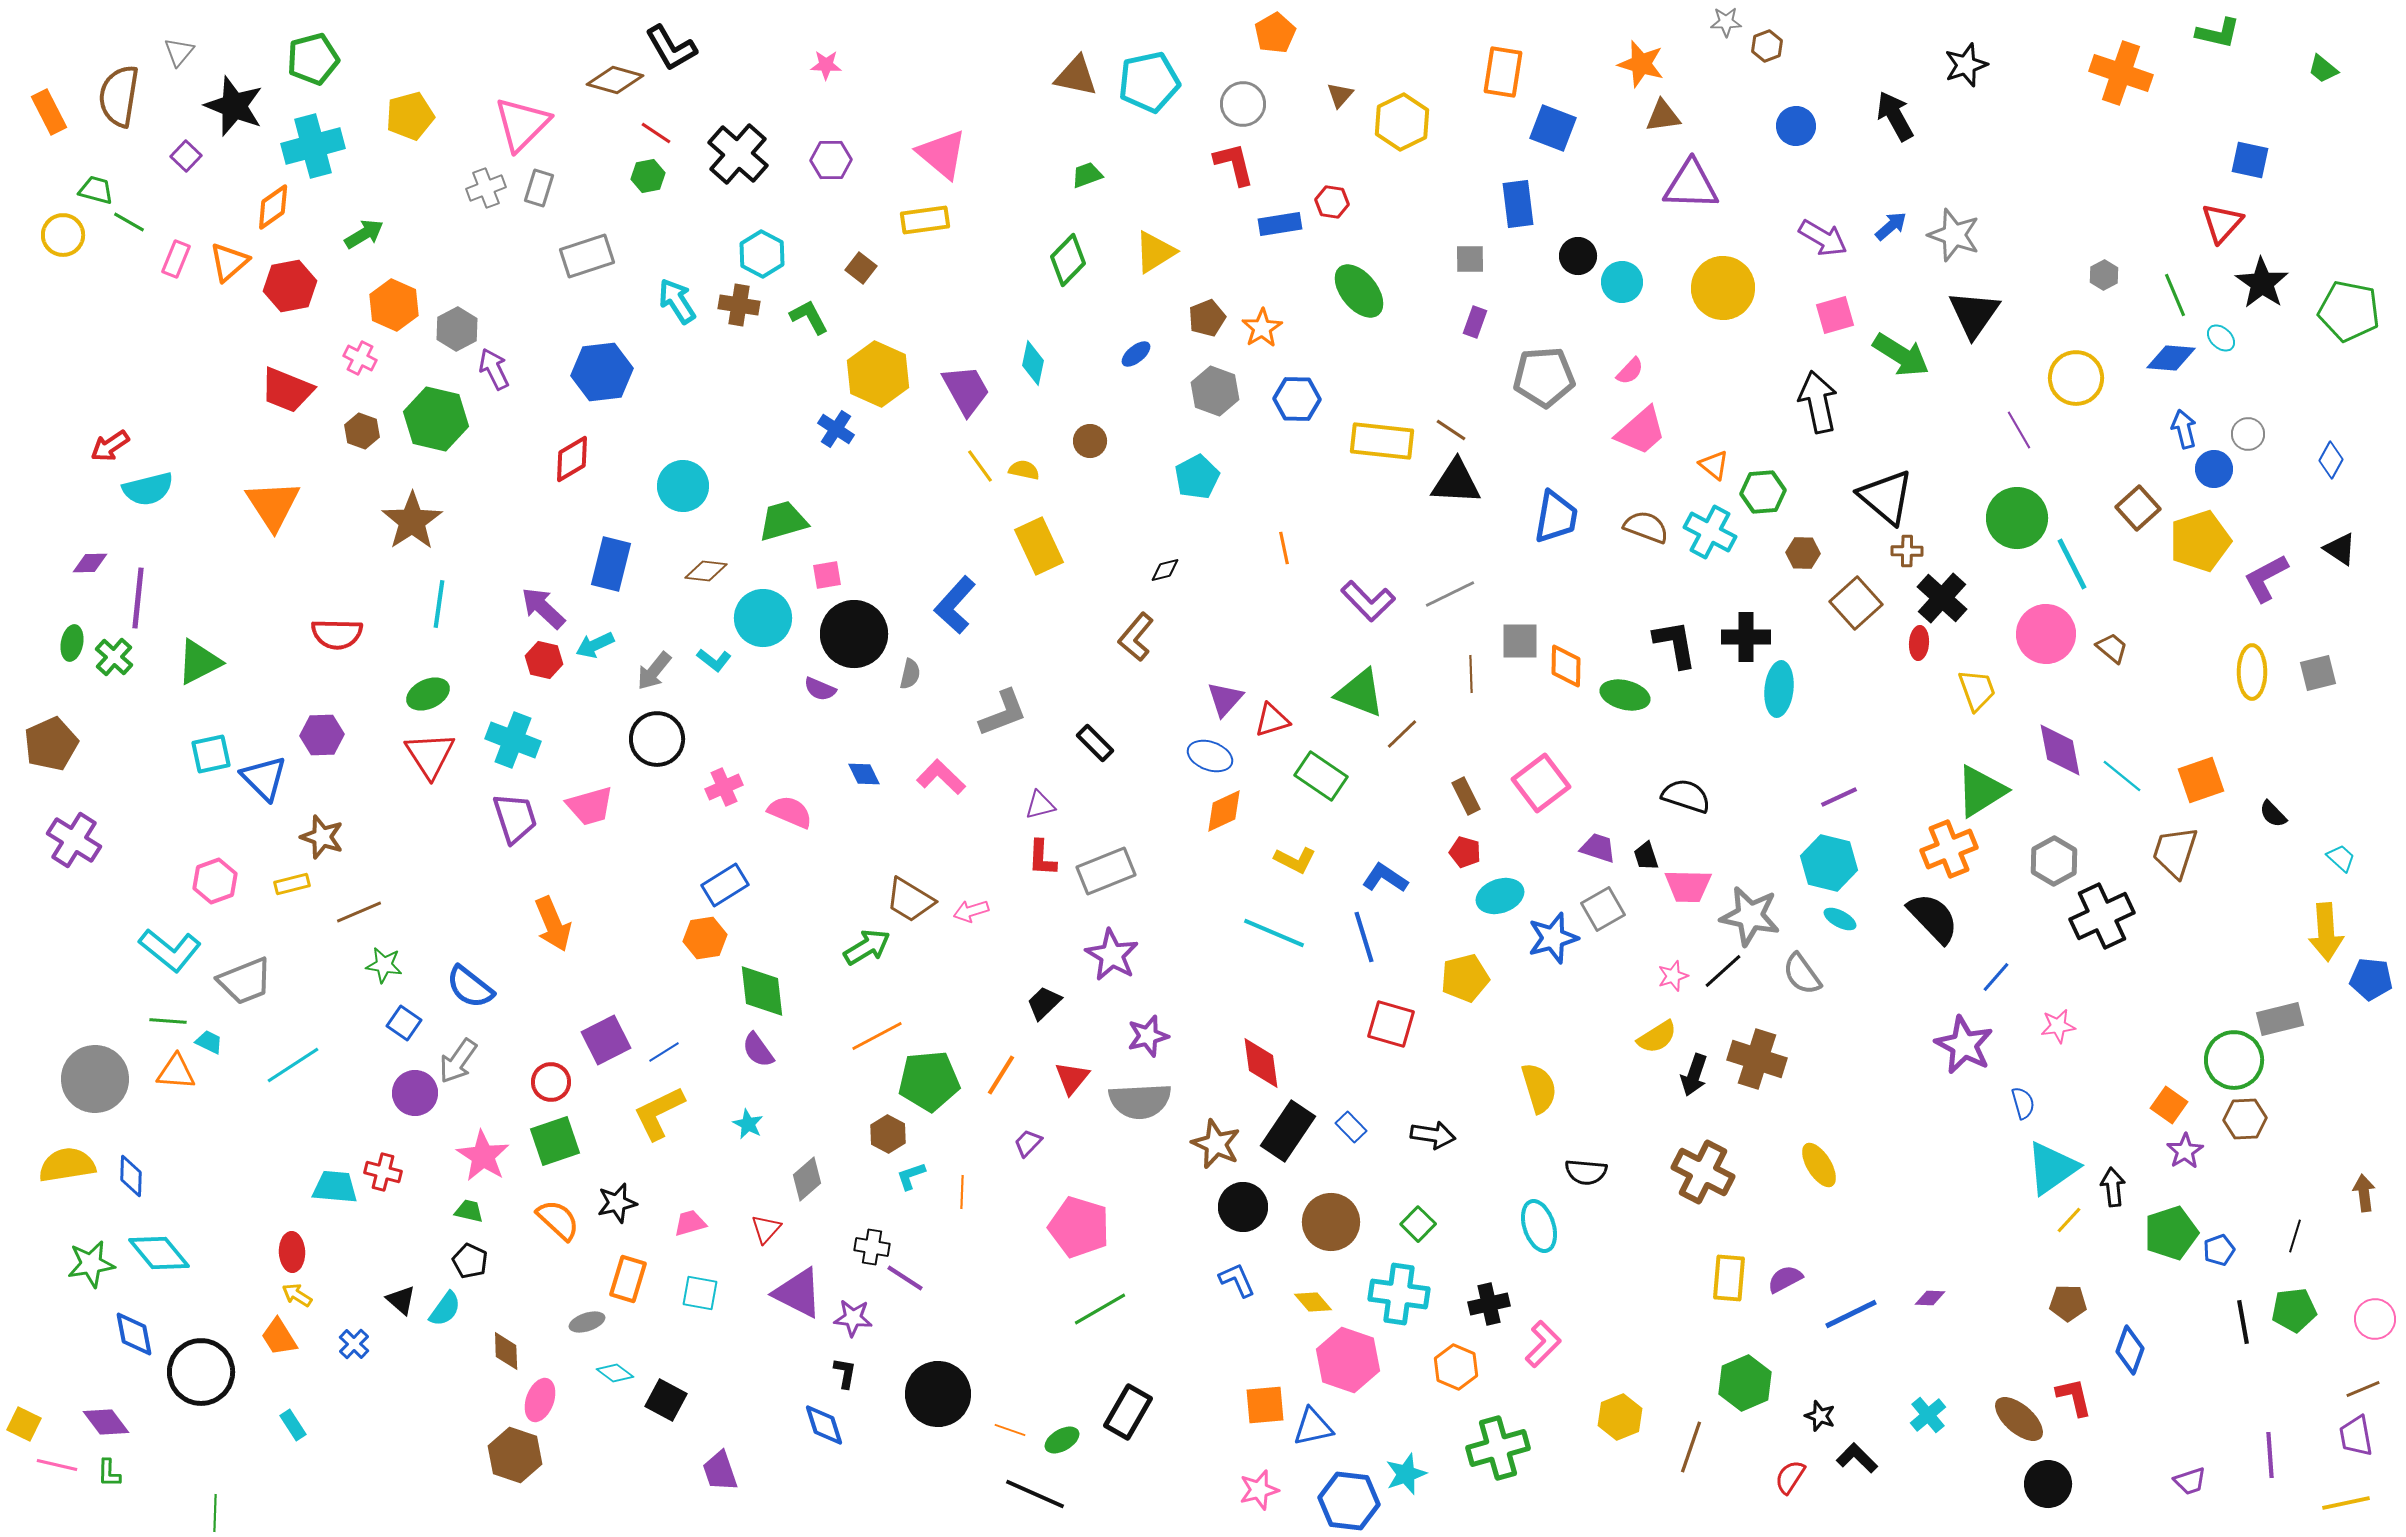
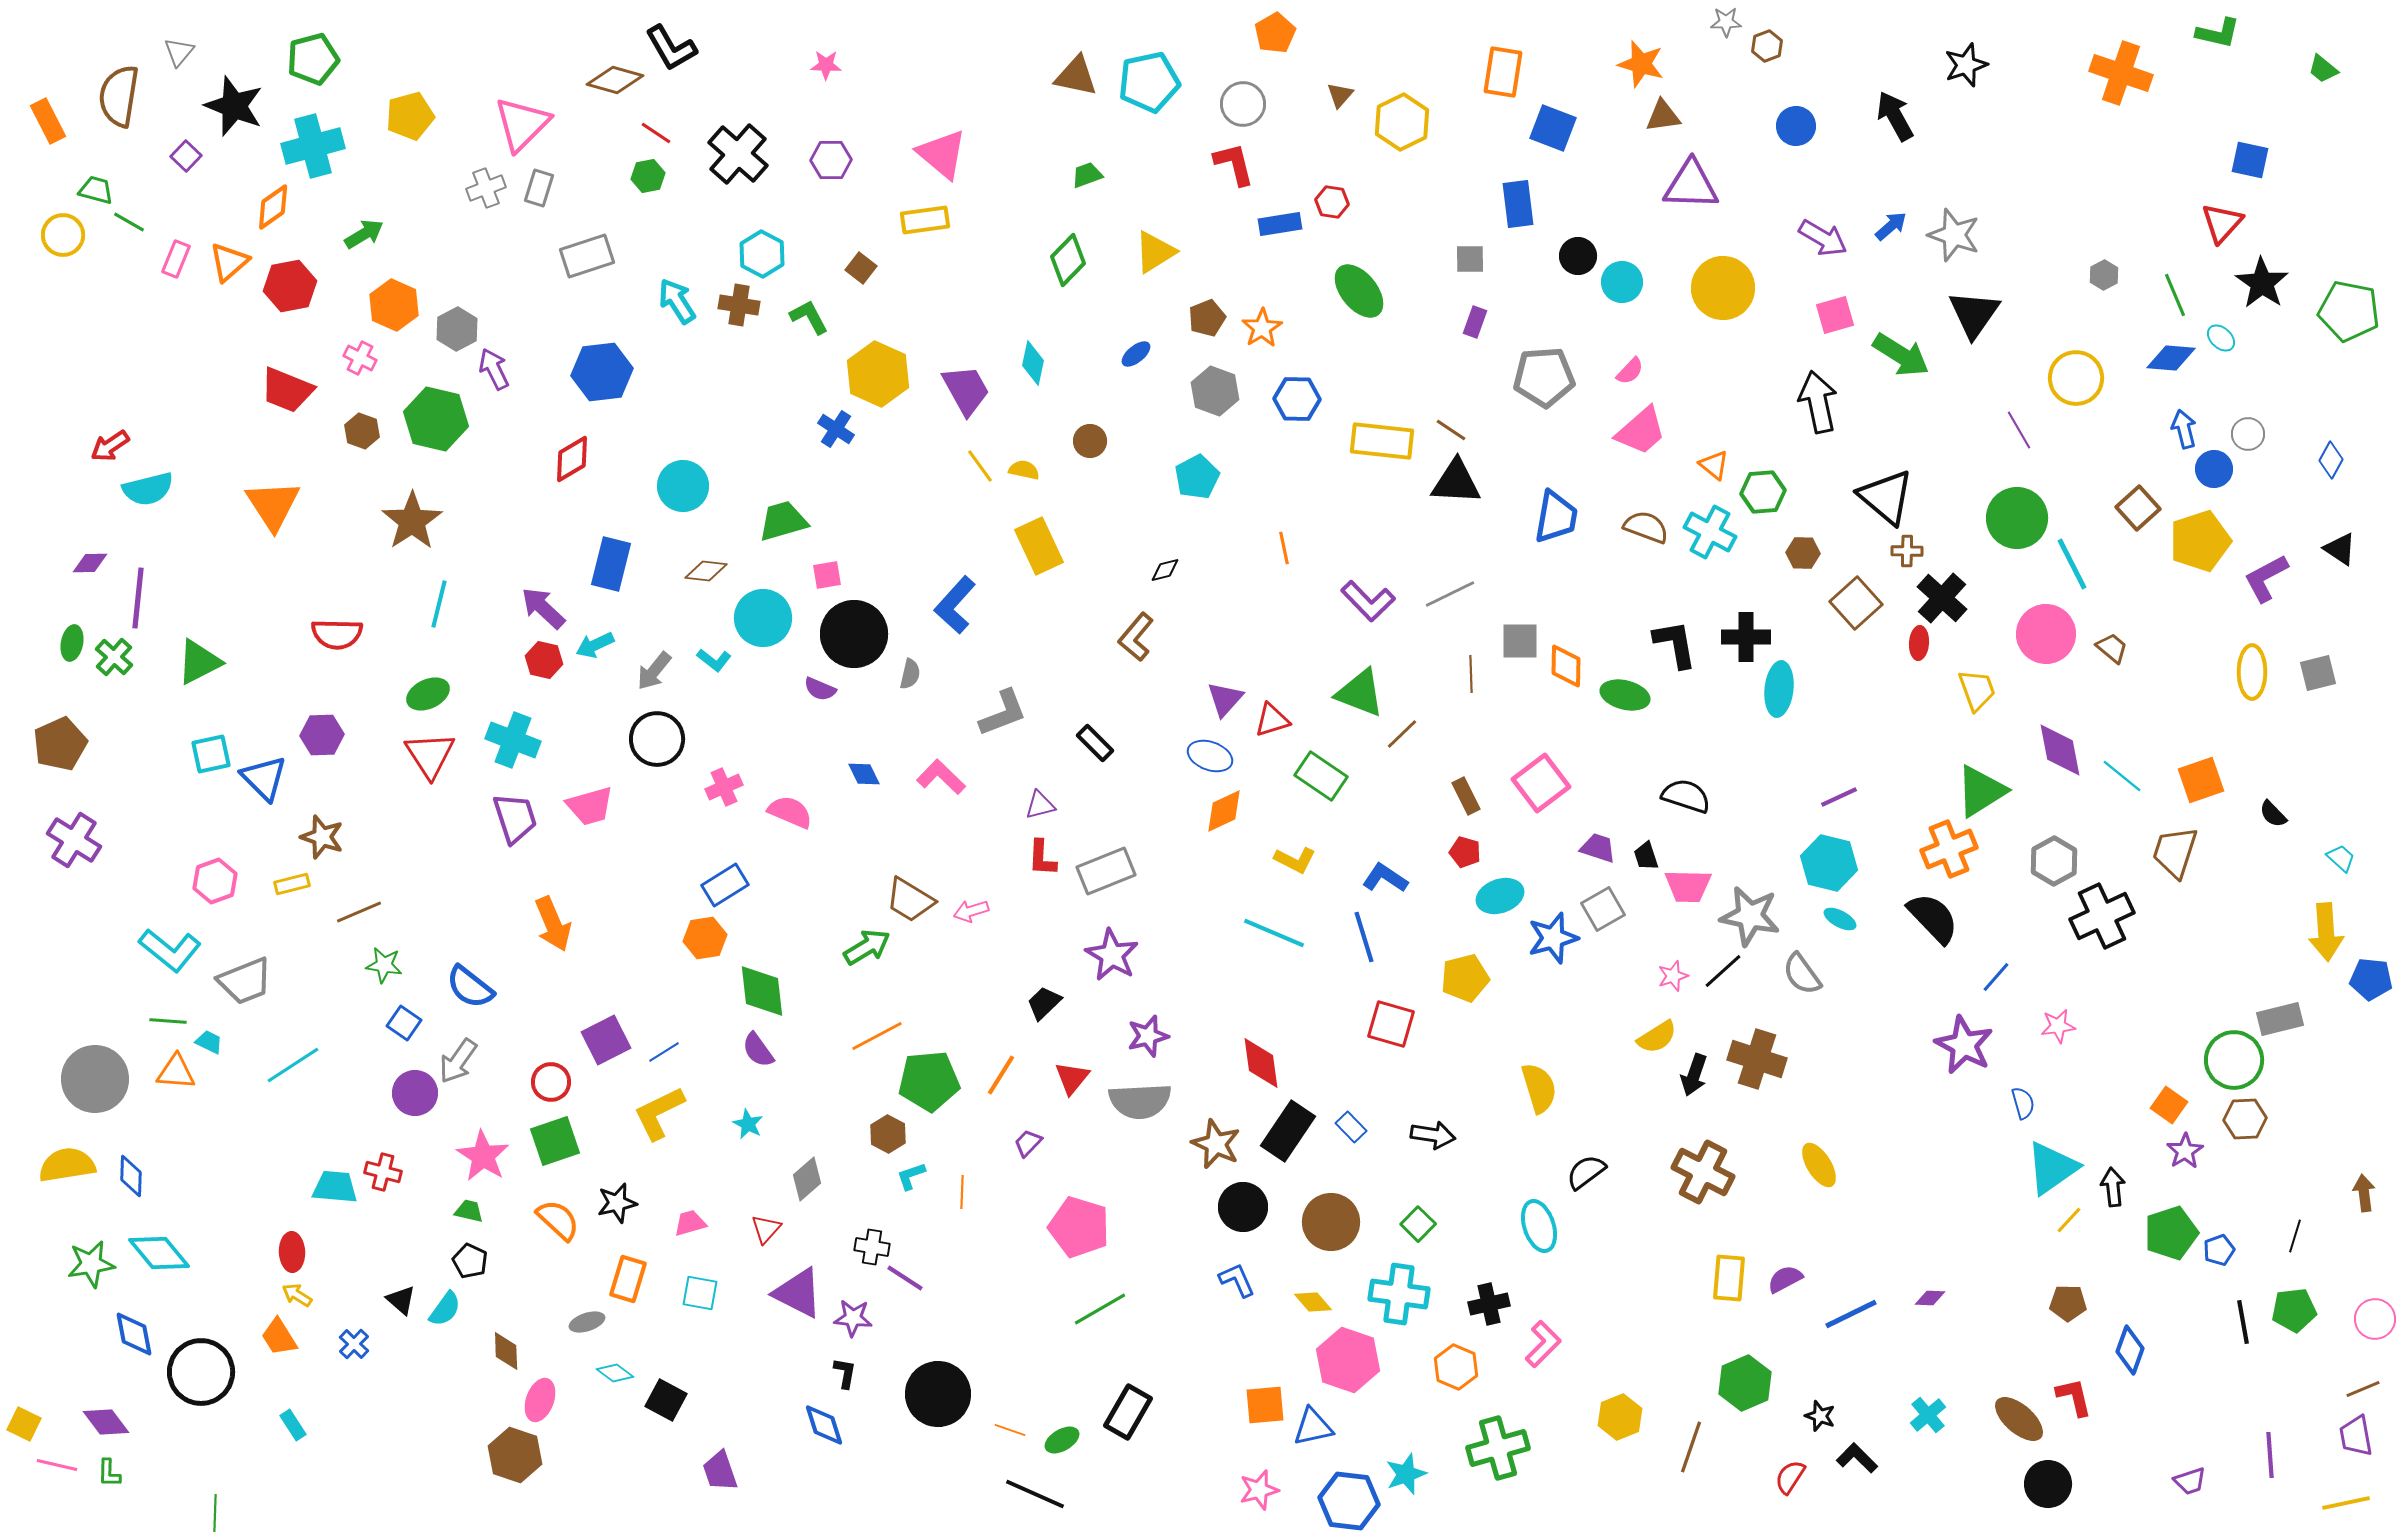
orange rectangle at (49, 112): moved 1 px left, 9 px down
cyan line at (439, 604): rotated 6 degrees clockwise
brown pentagon at (51, 744): moved 9 px right
black semicircle at (1586, 1172): rotated 138 degrees clockwise
